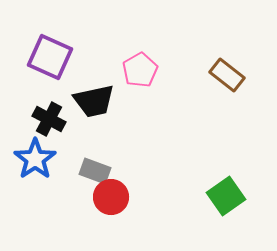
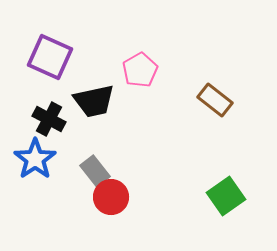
brown rectangle: moved 12 px left, 25 px down
gray rectangle: rotated 32 degrees clockwise
